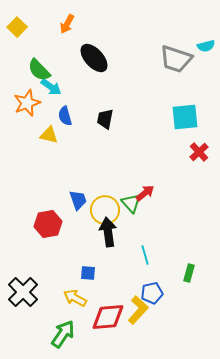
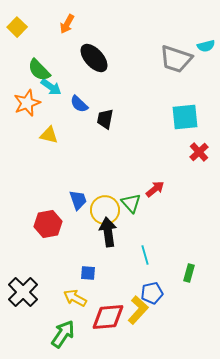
blue semicircle: moved 14 px right, 12 px up; rotated 30 degrees counterclockwise
red arrow: moved 10 px right, 4 px up
